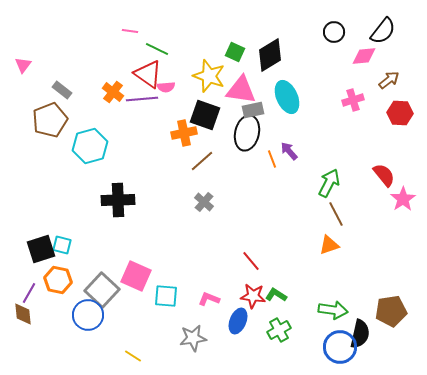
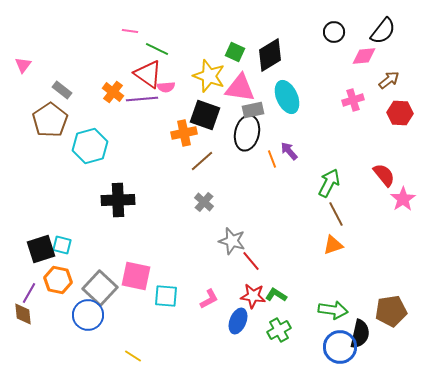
pink triangle at (241, 90): moved 1 px left, 2 px up
brown pentagon at (50, 120): rotated 12 degrees counterclockwise
orange triangle at (329, 245): moved 4 px right
pink square at (136, 276): rotated 12 degrees counterclockwise
gray square at (102, 290): moved 2 px left, 2 px up
pink L-shape at (209, 299): rotated 130 degrees clockwise
gray star at (193, 338): moved 39 px right, 97 px up; rotated 24 degrees clockwise
